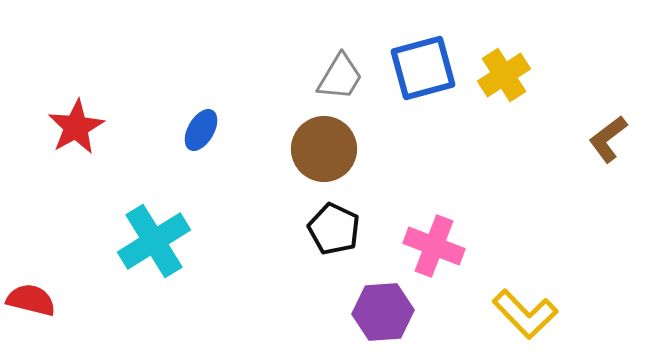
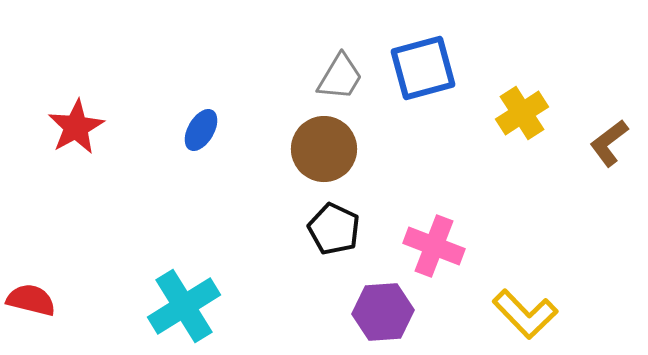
yellow cross: moved 18 px right, 38 px down
brown L-shape: moved 1 px right, 4 px down
cyan cross: moved 30 px right, 65 px down
